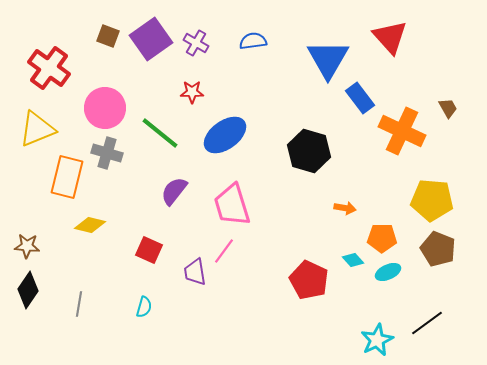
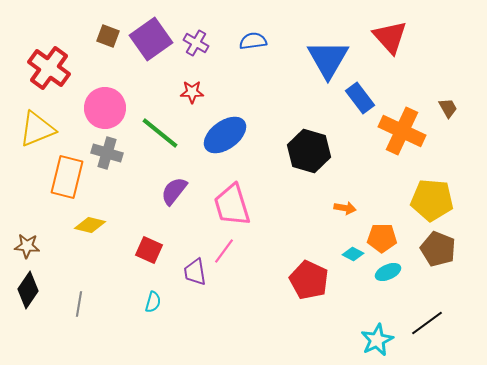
cyan diamond: moved 6 px up; rotated 20 degrees counterclockwise
cyan semicircle: moved 9 px right, 5 px up
